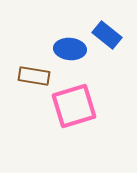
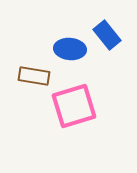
blue rectangle: rotated 12 degrees clockwise
